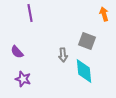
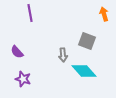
cyan diamond: rotated 35 degrees counterclockwise
